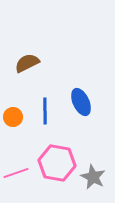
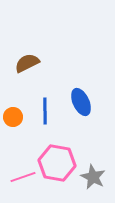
pink line: moved 7 px right, 4 px down
